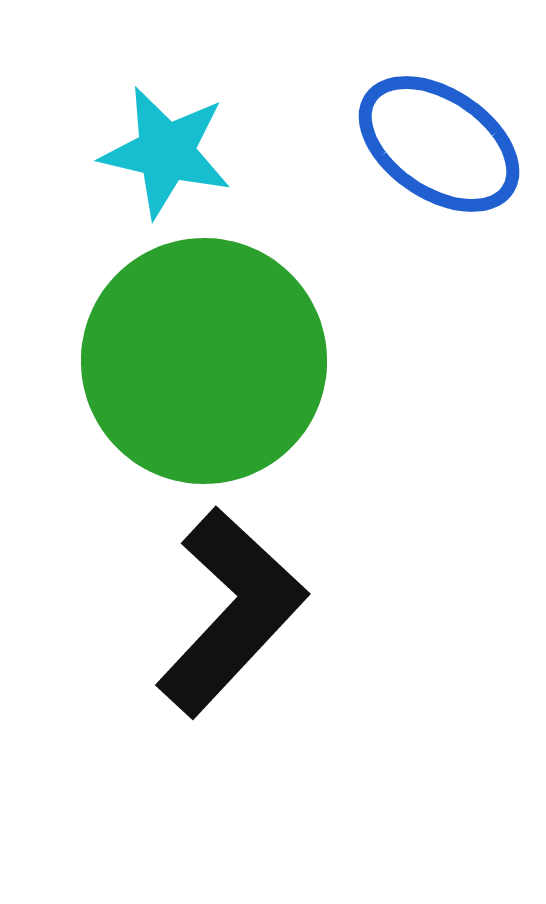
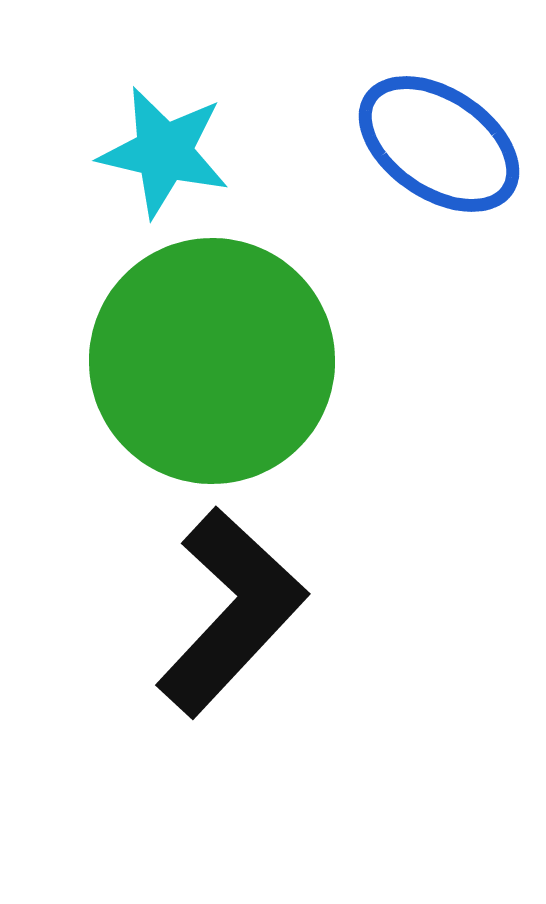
cyan star: moved 2 px left
green circle: moved 8 px right
